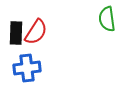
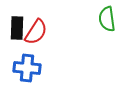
black rectangle: moved 1 px right, 5 px up
blue cross: rotated 12 degrees clockwise
